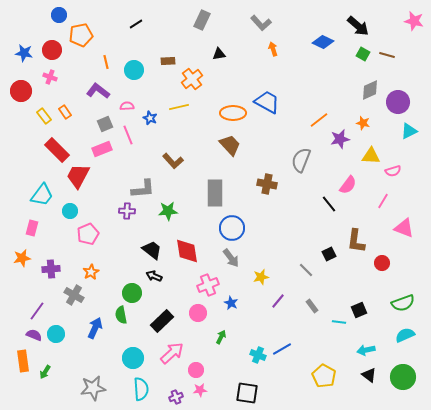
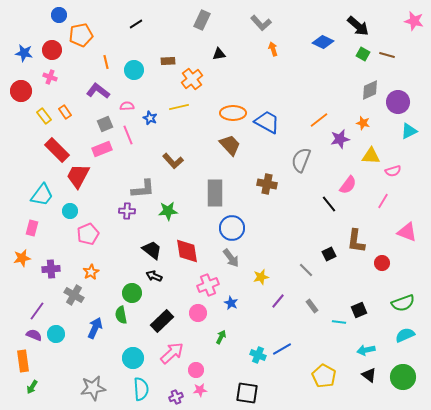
blue trapezoid at (267, 102): moved 20 px down
pink triangle at (404, 228): moved 3 px right, 4 px down
green arrow at (45, 372): moved 13 px left, 15 px down
